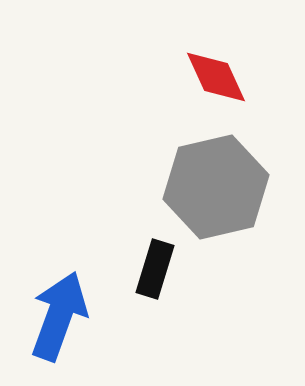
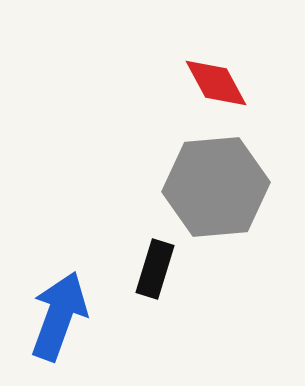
red diamond: moved 6 px down; rotated 4 degrees counterclockwise
gray hexagon: rotated 8 degrees clockwise
